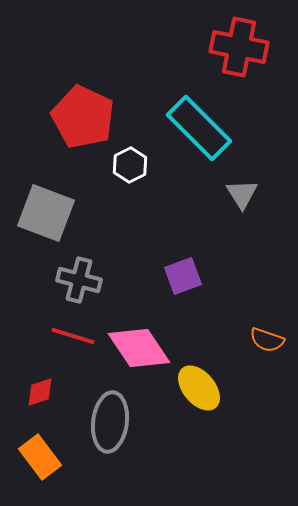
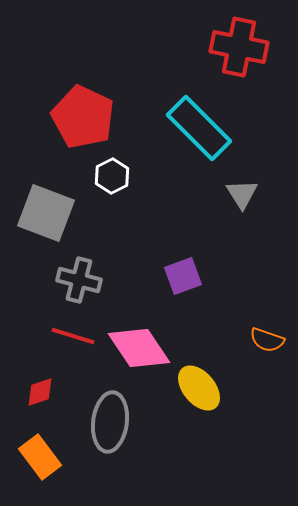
white hexagon: moved 18 px left, 11 px down
